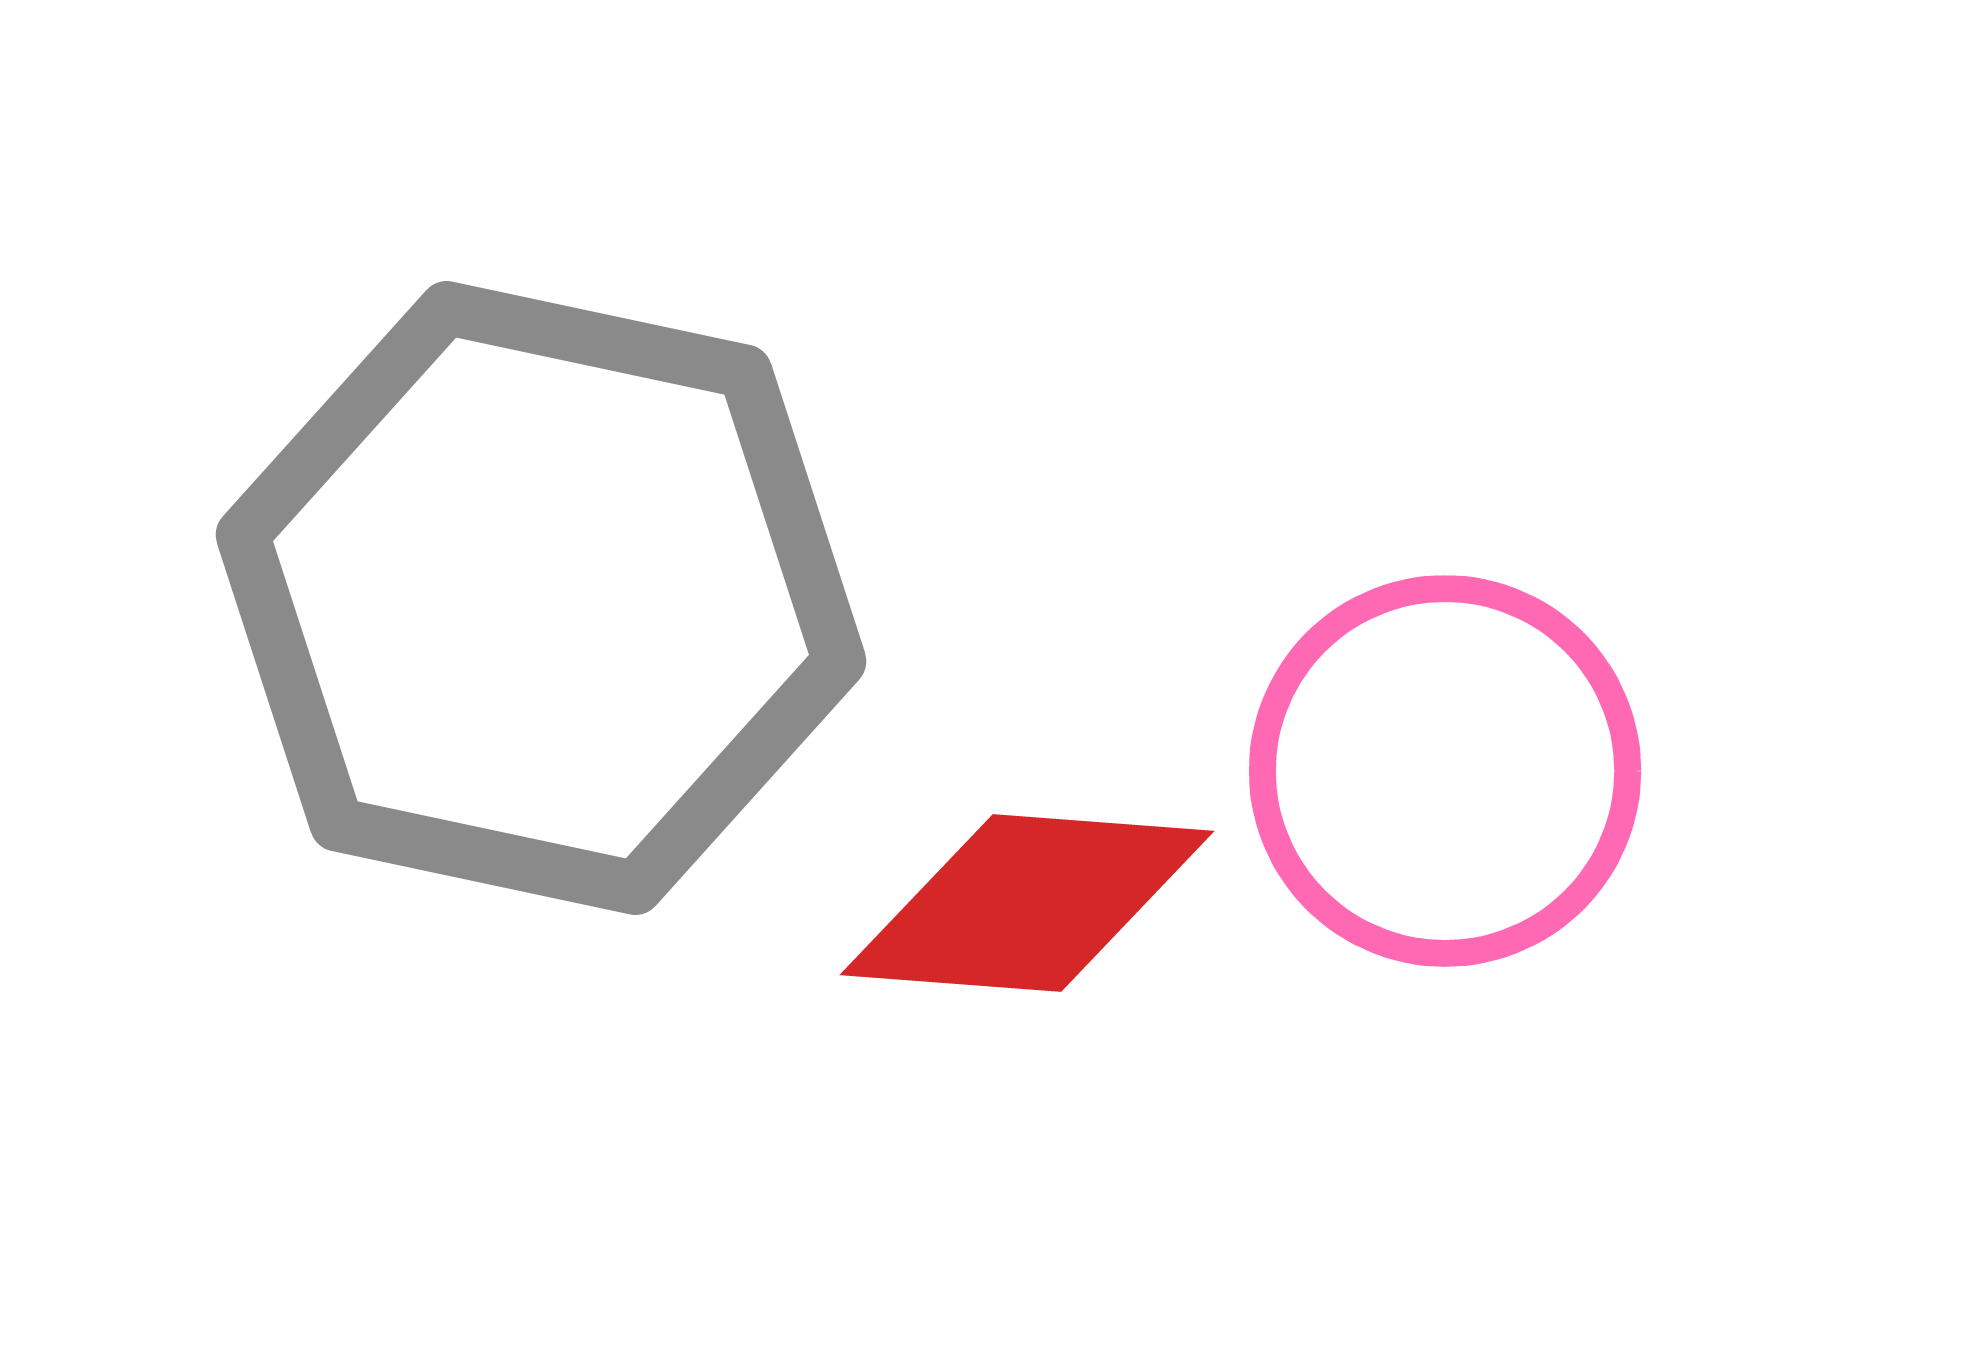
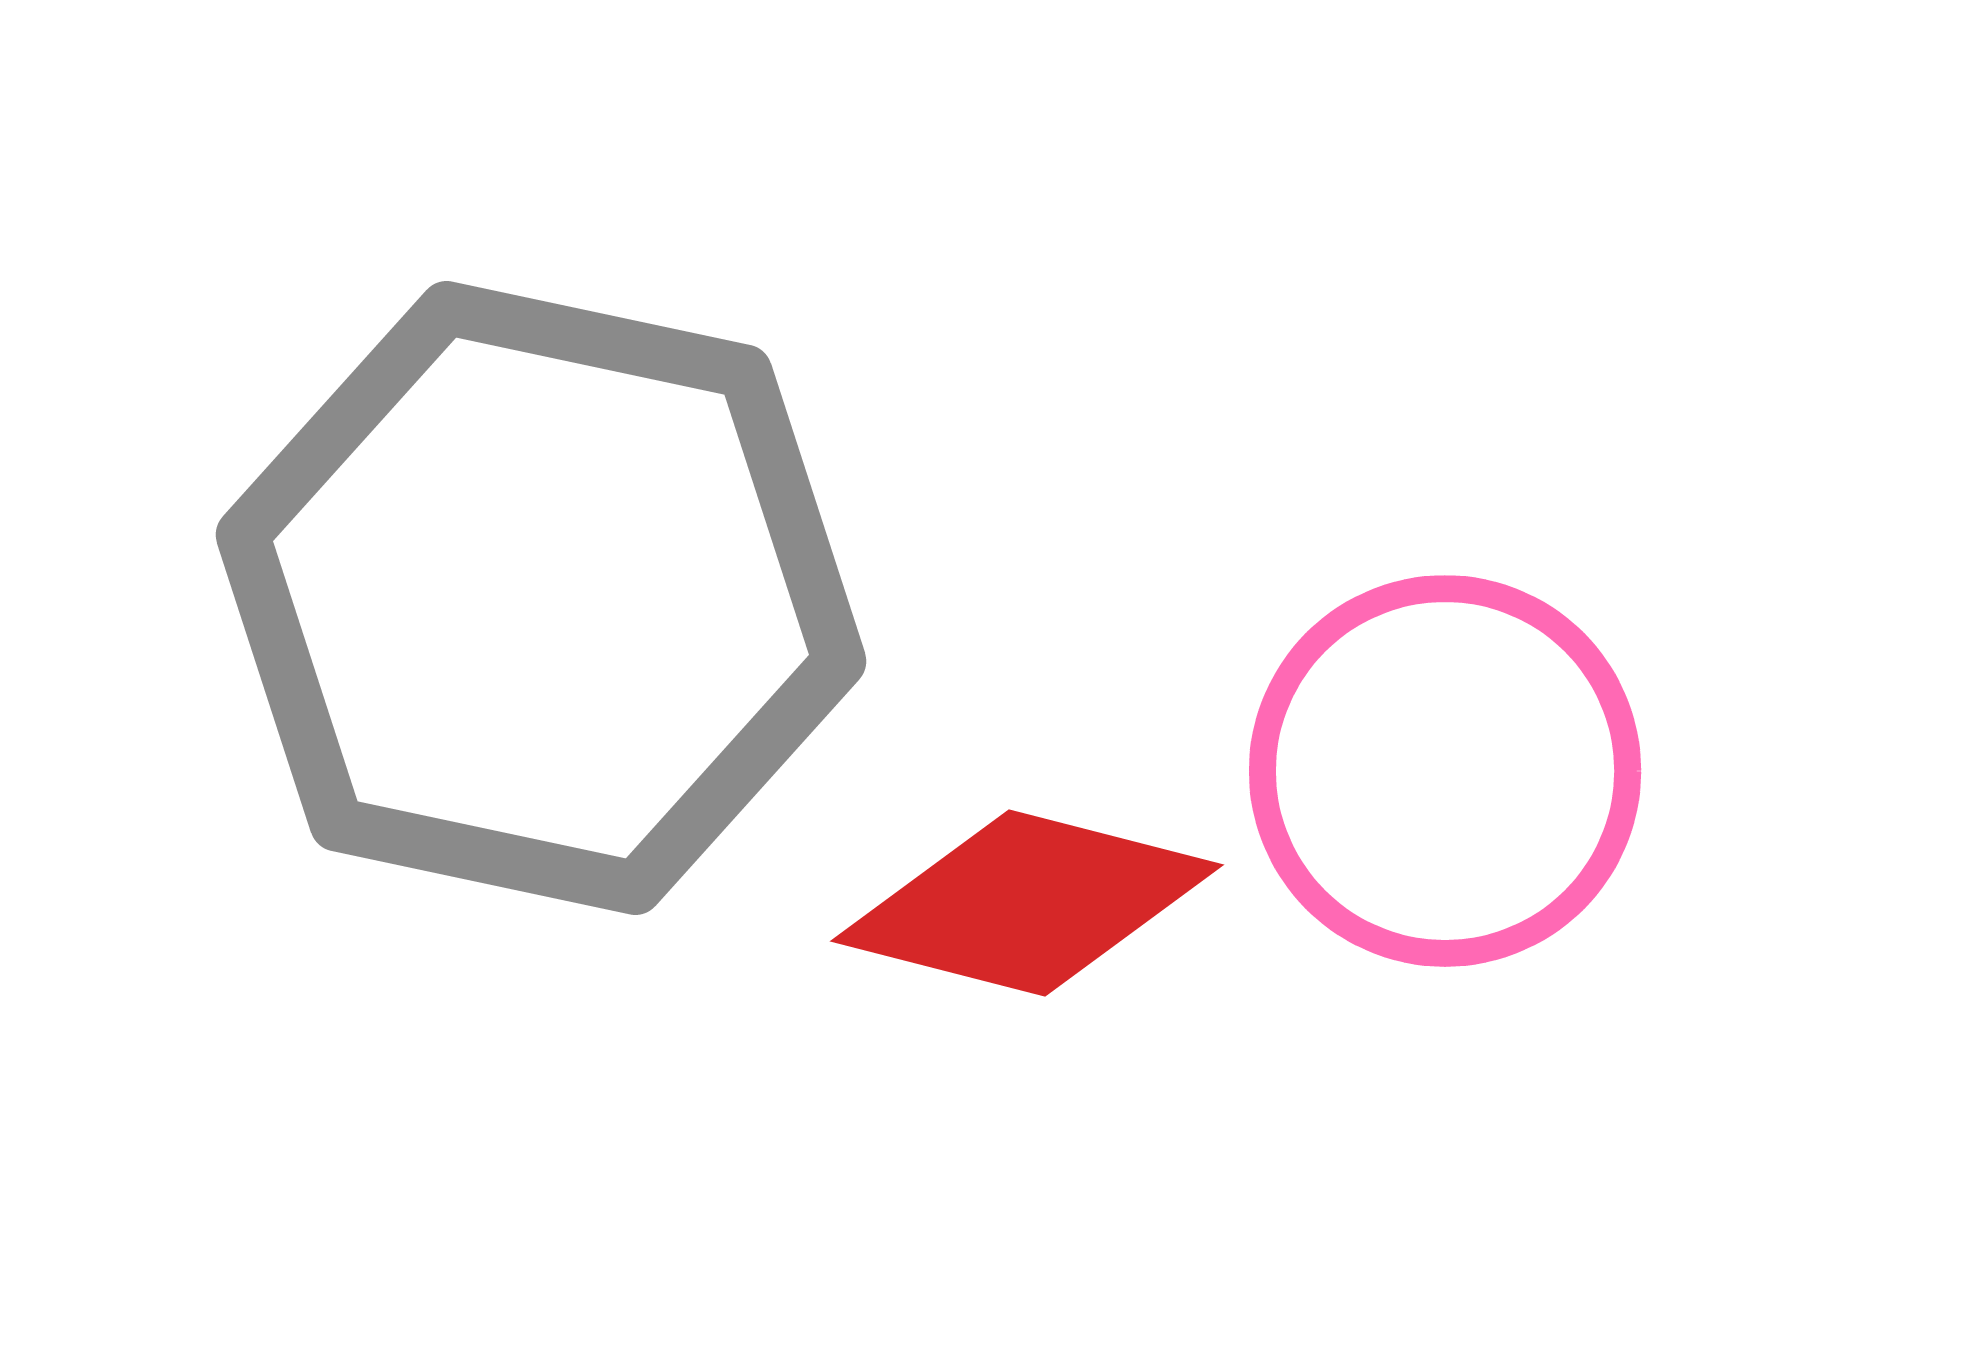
red diamond: rotated 10 degrees clockwise
